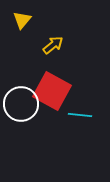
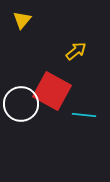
yellow arrow: moved 23 px right, 6 px down
cyan line: moved 4 px right
